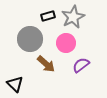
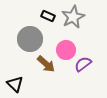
black rectangle: rotated 40 degrees clockwise
pink circle: moved 7 px down
purple semicircle: moved 2 px right, 1 px up
